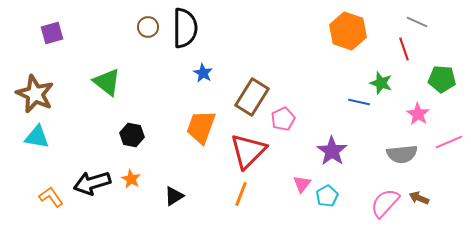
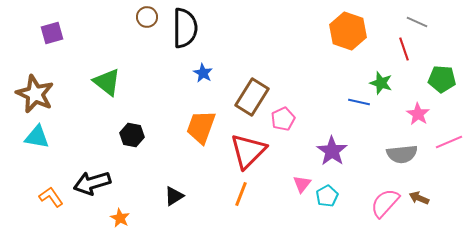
brown circle: moved 1 px left, 10 px up
orange star: moved 11 px left, 39 px down
